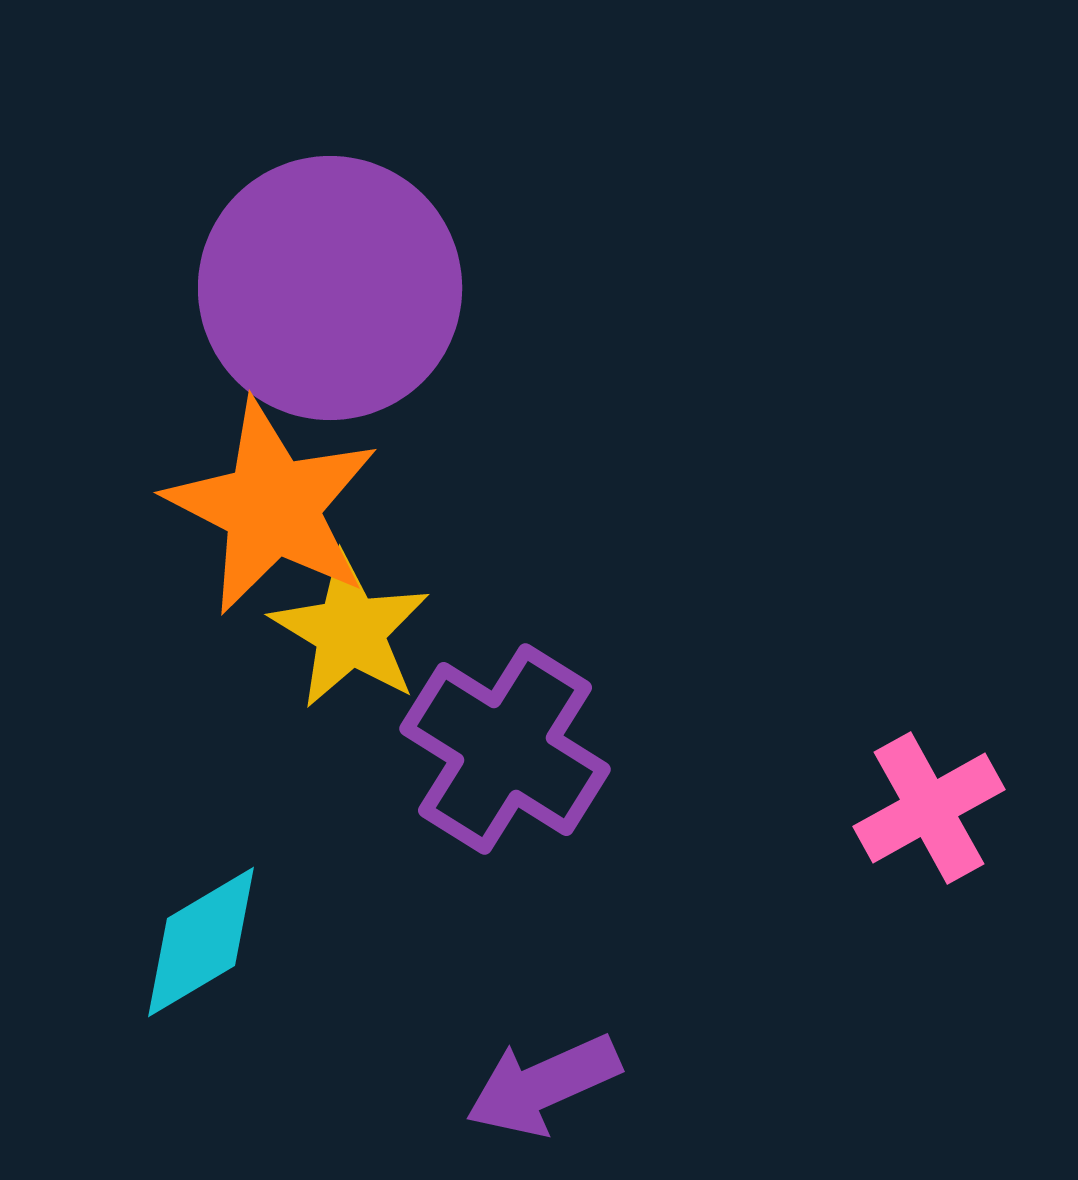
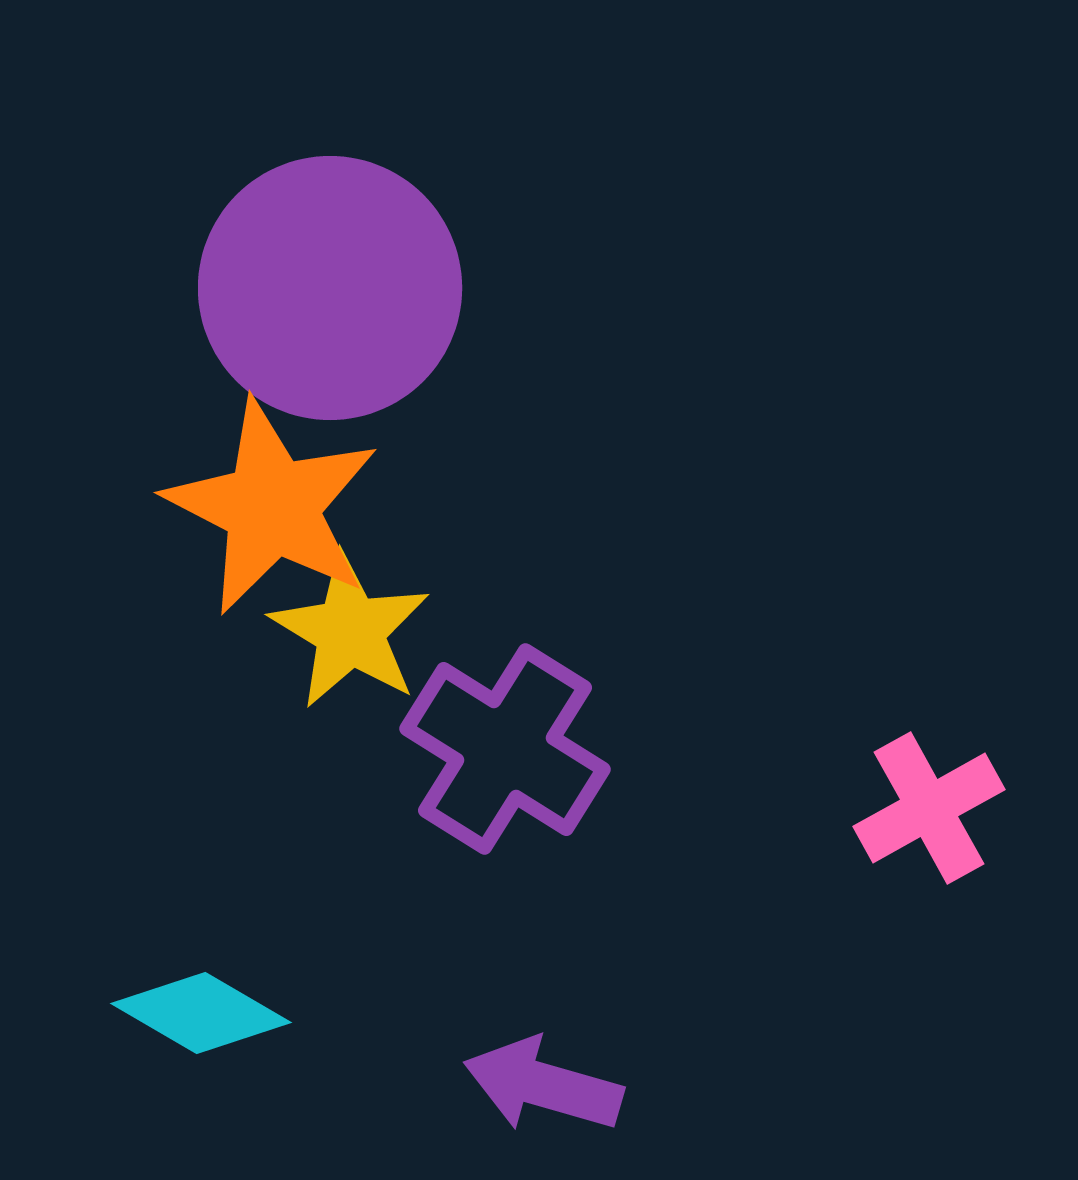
cyan diamond: moved 71 px down; rotated 61 degrees clockwise
purple arrow: rotated 40 degrees clockwise
